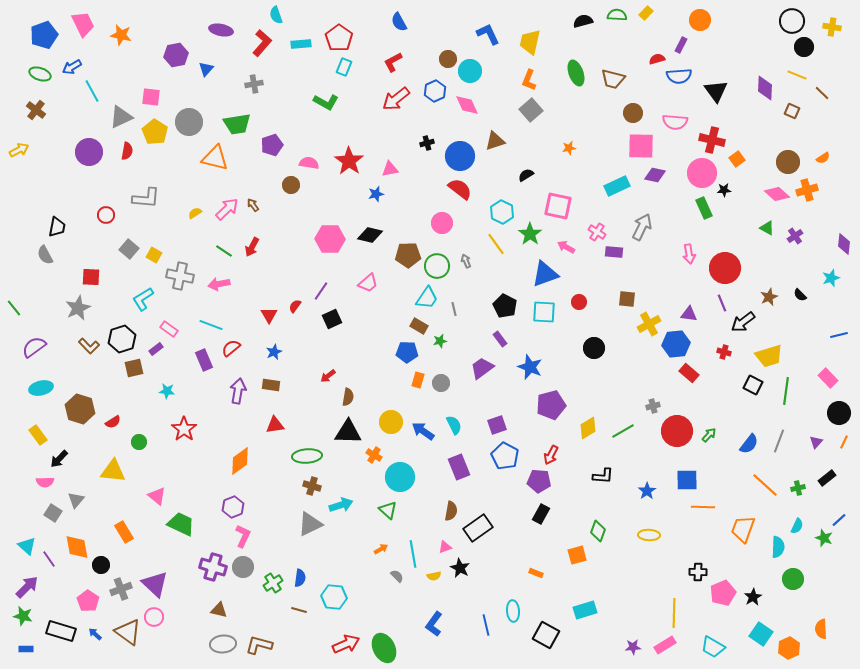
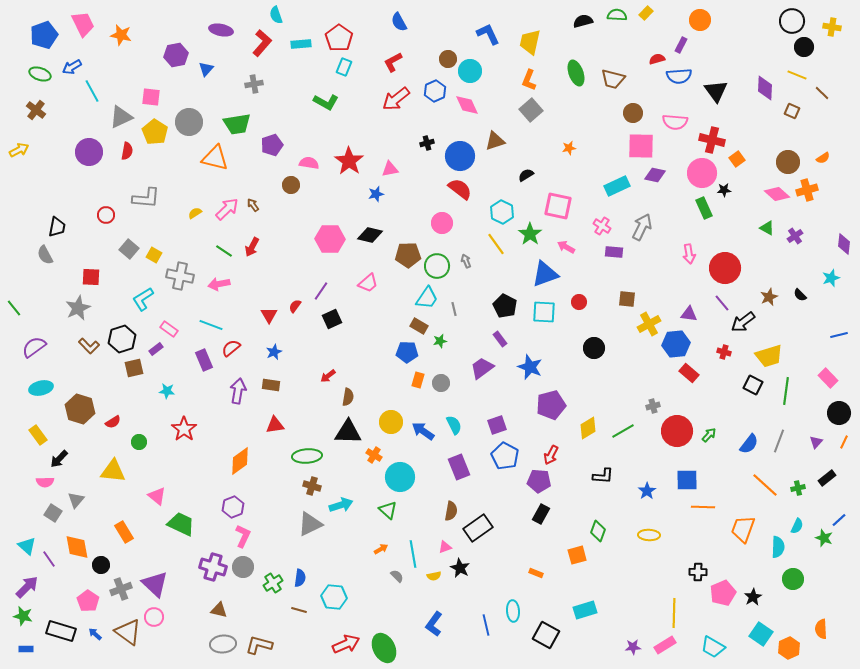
pink cross at (597, 232): moved 5 px right, 6 px up
purple line at (722, 303): rotated 18 degrees counterclockwise
